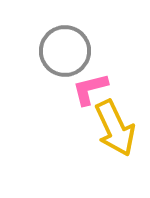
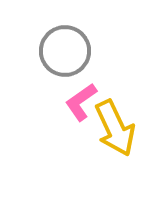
pink L-shape: moved 9 px left, 13 px down; rotated 21 degrees counterclockwise
